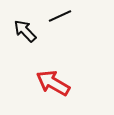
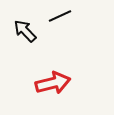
red arrow: rotated 136 degrees clockwise
